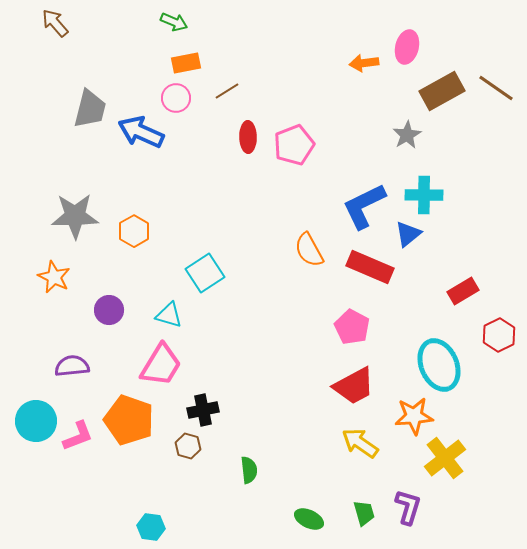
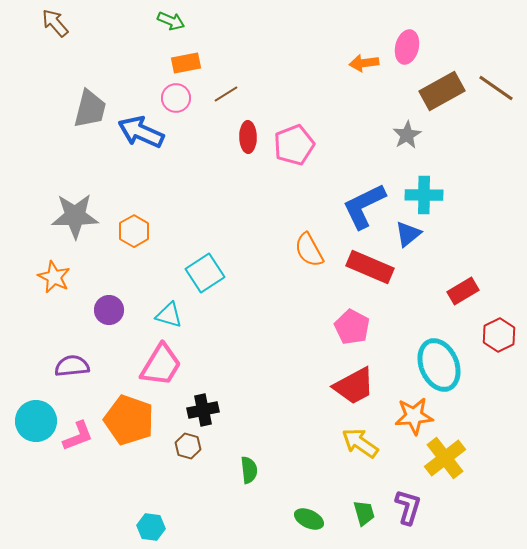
green arrow at (174, 22): moved 3 px left, 1 px up
brown line at (227, 91): moved 1 px left, 3 px down
